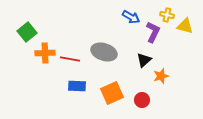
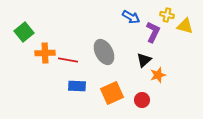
green square: moved 3 px left
gray ellipse: rotated 45 degrees clockwise
red line: moved 2 px left, 1 px down
orange star: moved 3 px left, 1 px up
